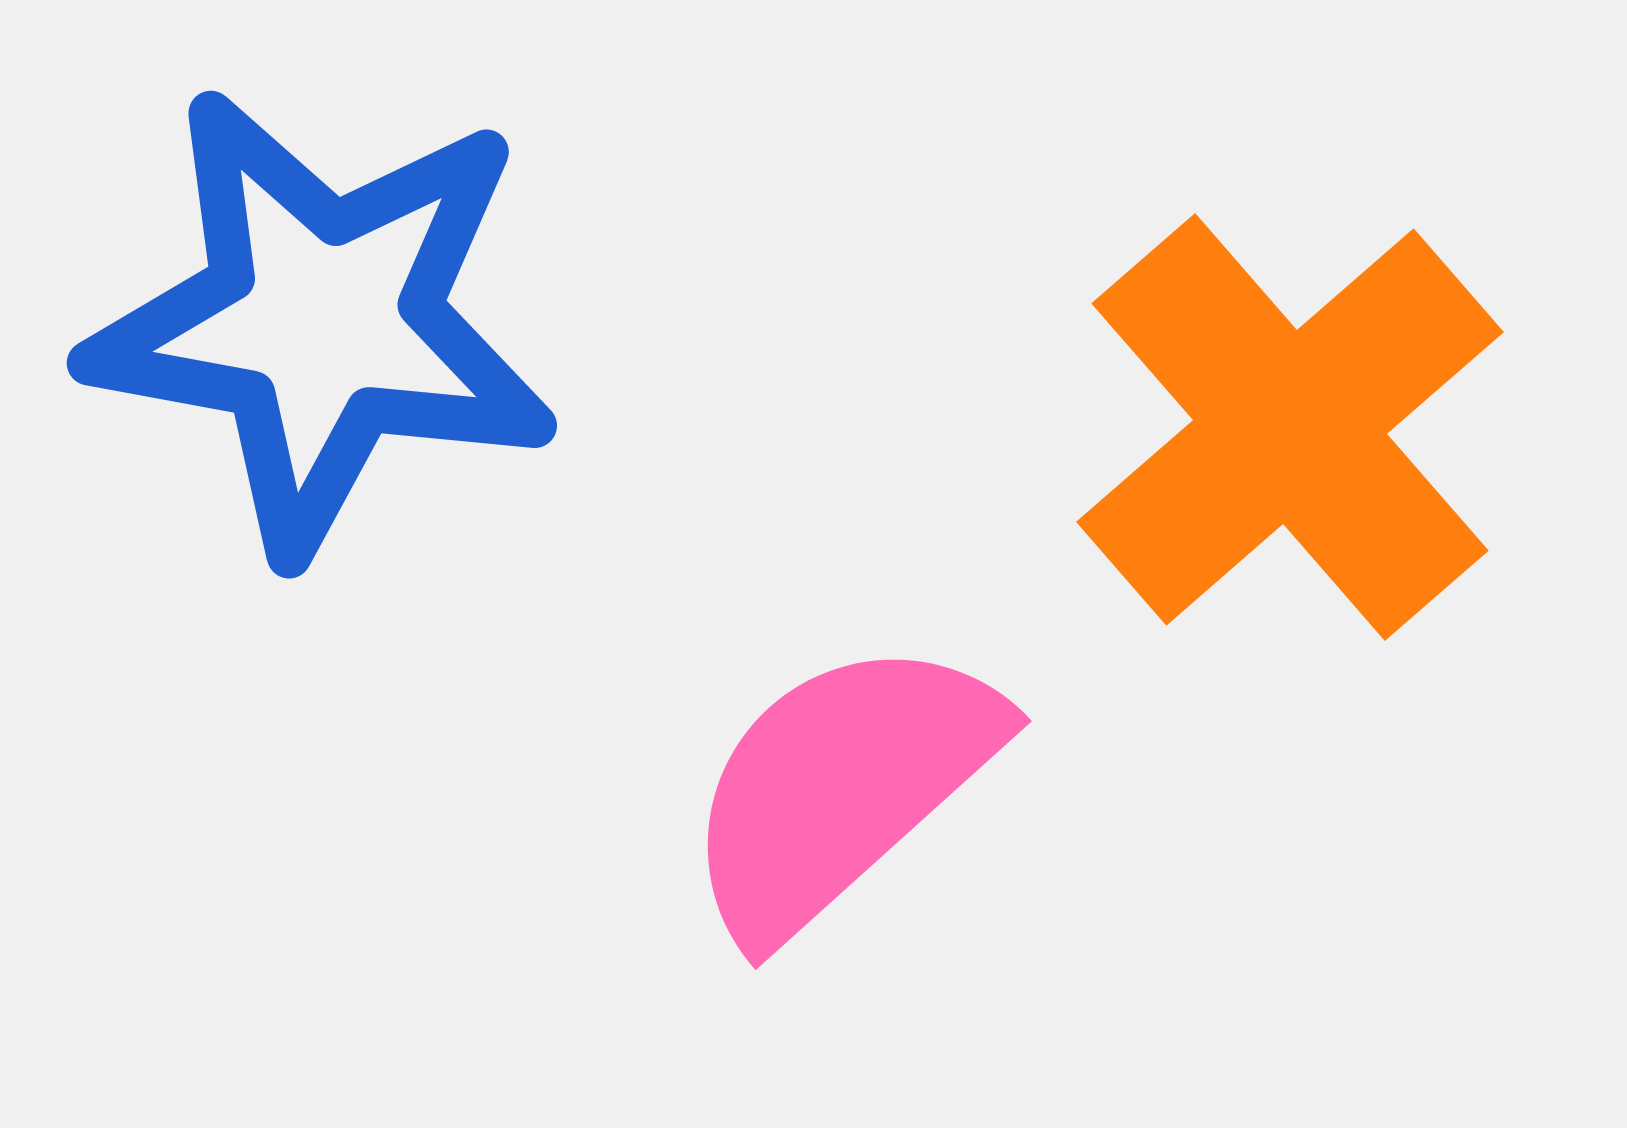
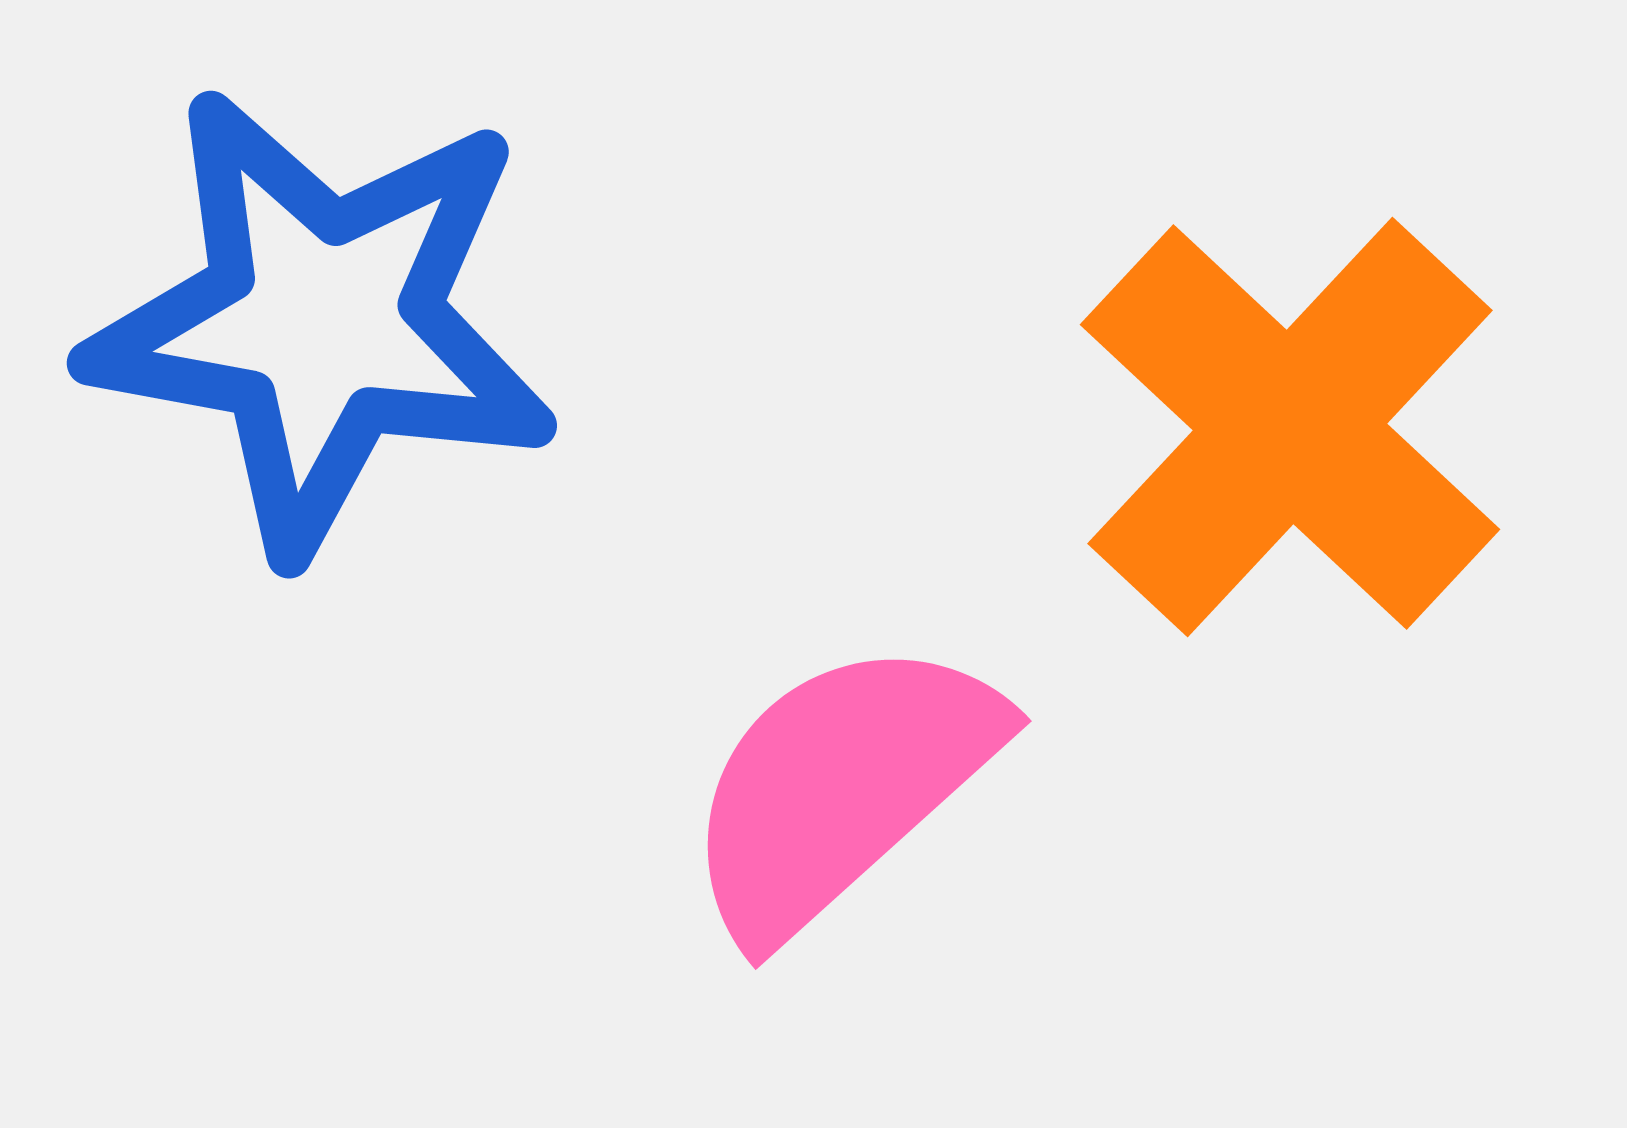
orange cross: rotated 6 degrees counterclockwise
